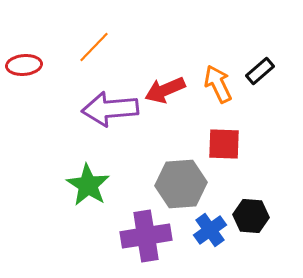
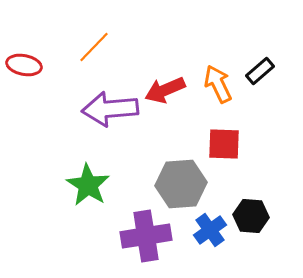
red ellipse: rotated 16 degrees clockwise
